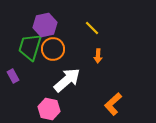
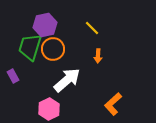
pink hexagon: rotated 20 degrees clockwise
